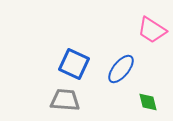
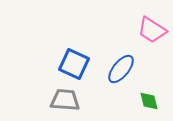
green diamond: moved 1 px right, 1 px up
